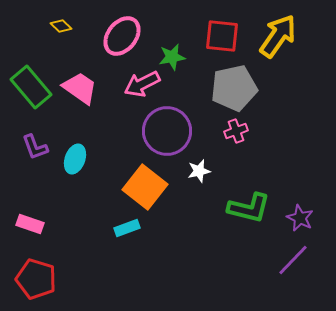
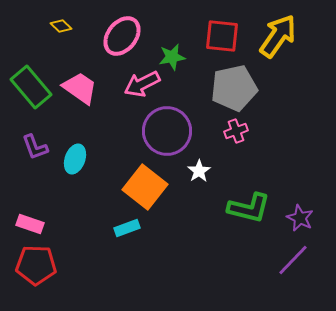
white star: rotated 20 degrees counterclockwise
red pentagon: moved 14 px up; rotated 15 degrees counterclockwise
